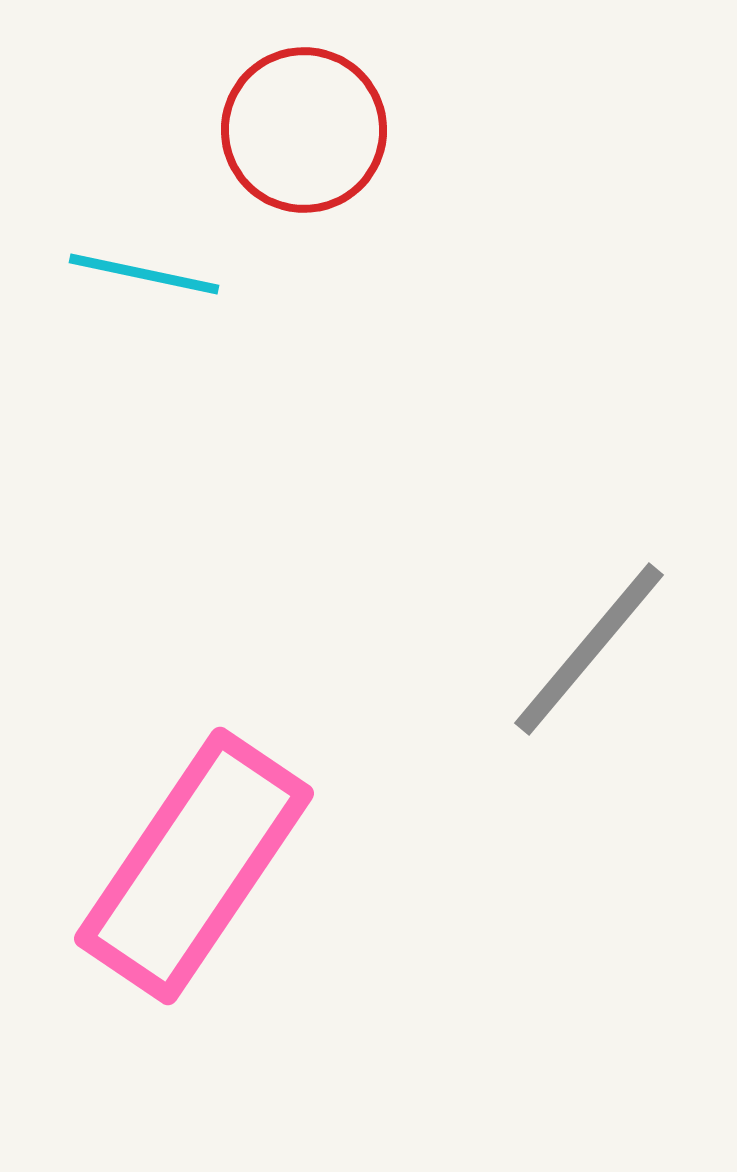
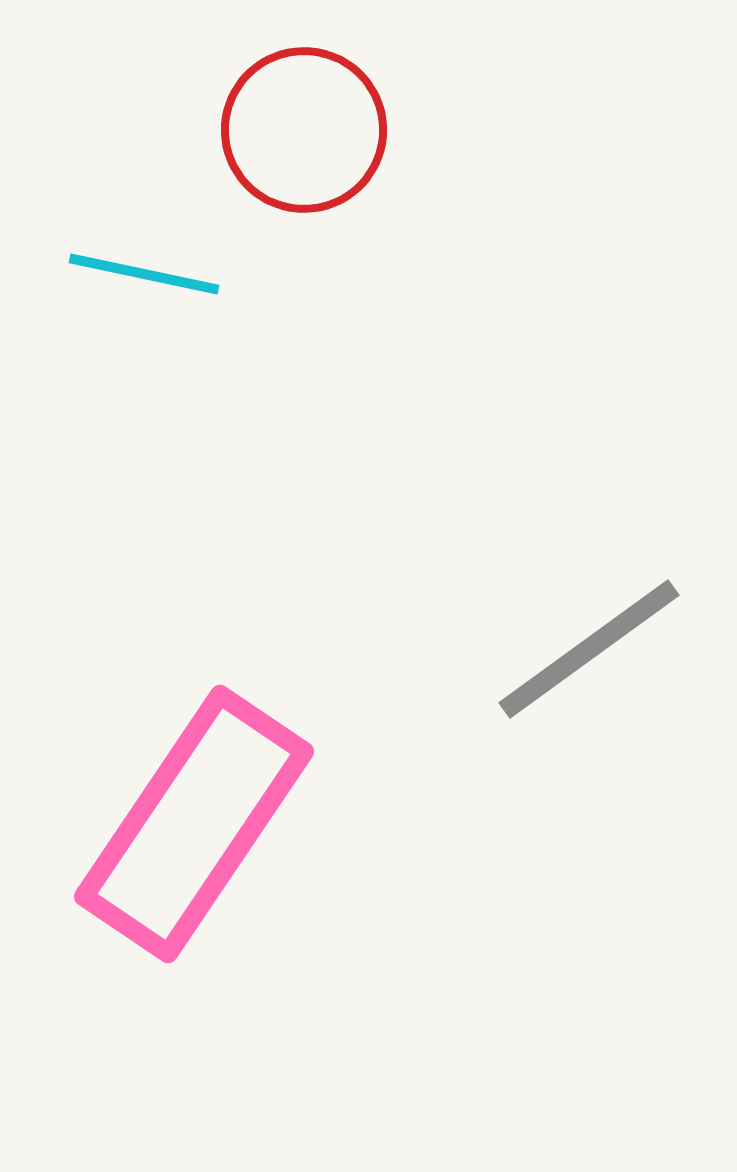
gray line: rotated 14 degrees clockwise
pink rectangle: moved 42 px up
